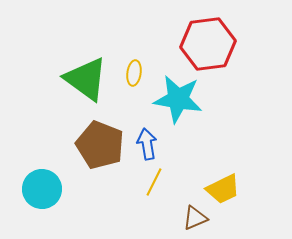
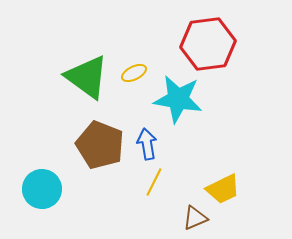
yellow ellipse: rotated 55 degrees clockwise
green triangle: moved 1 px right, 2 px up
